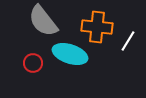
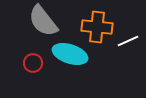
white line: rotated 35 degrees clockwise
